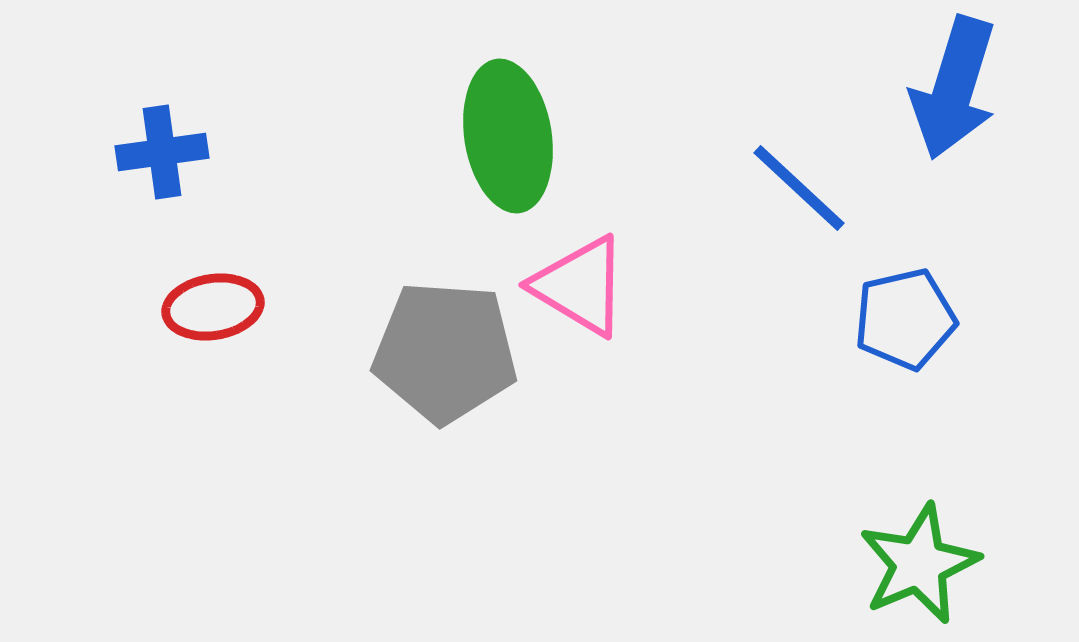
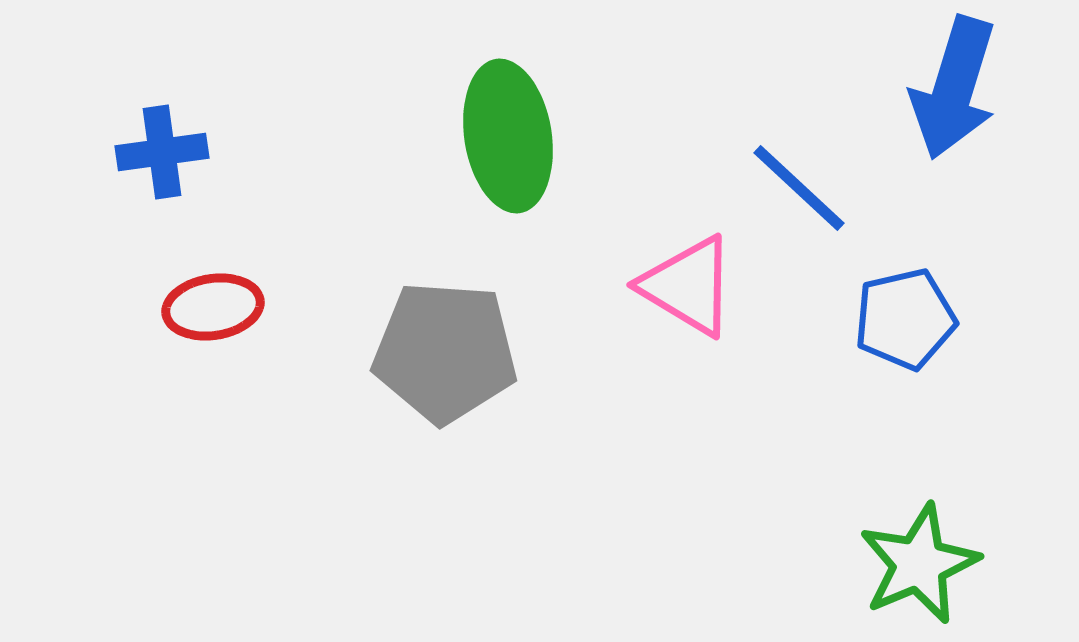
pink triangle: moved 108 px right
